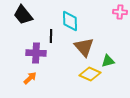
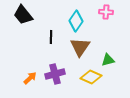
pink cross: moved 14 px left
cyan diamond: moved 6 px right; rotated 35 degrees clockwise
black line: moved 1 px down
brown triangle: moved 4 px left; rotated 15 degrees clockwise
purple cross: moved 19 px right, 21 px down; rotated 18 degrees counterclockwise
green triangle: moved 1 px up
yellow diamond: moved 1 px right, 3 px down
